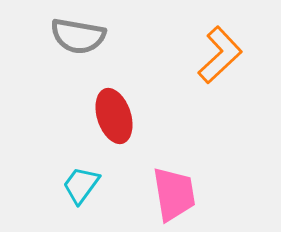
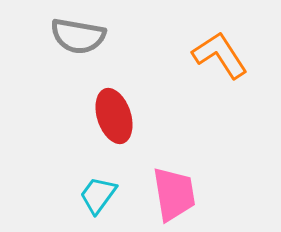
orange L-shape: rotated 80 degrees counterclockwise
cyan trapezoid: moved 17 px right, 10 px down
